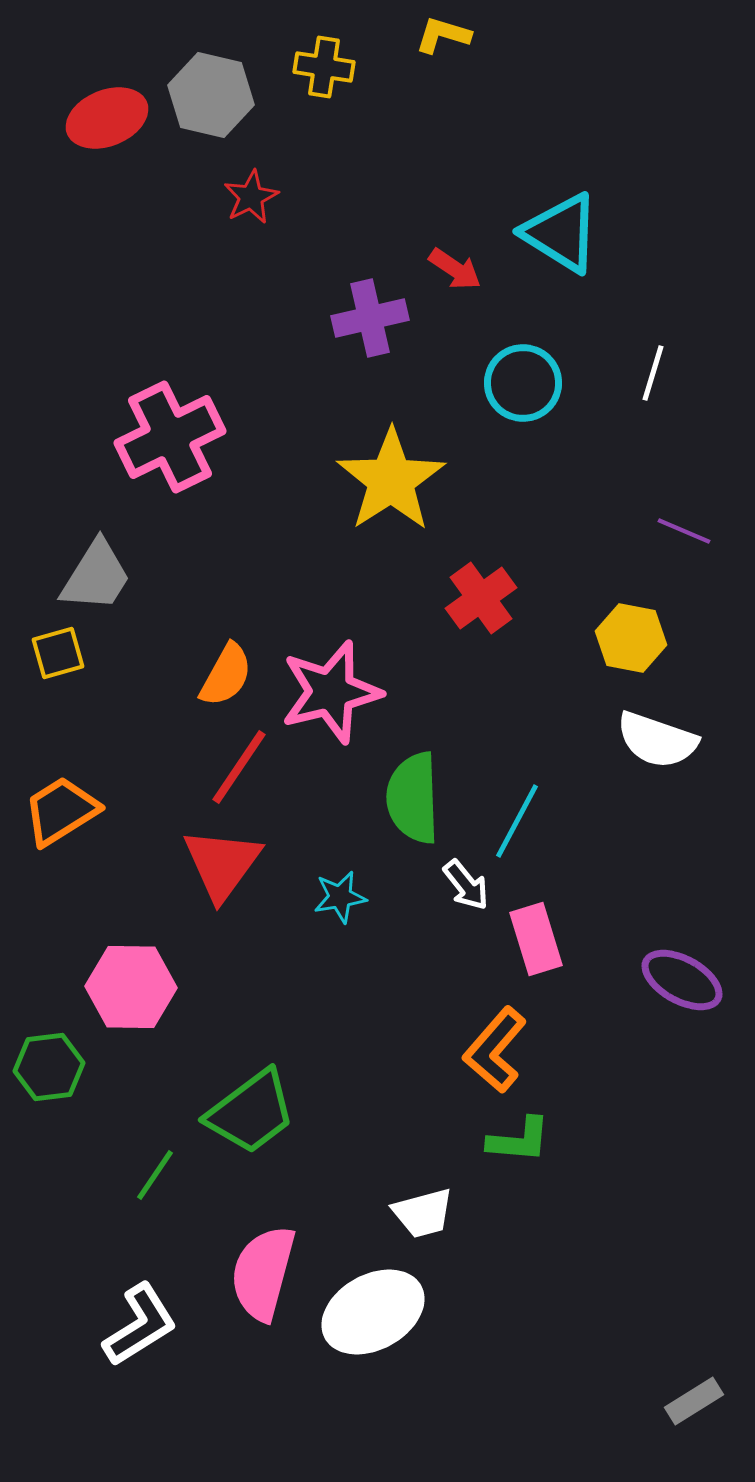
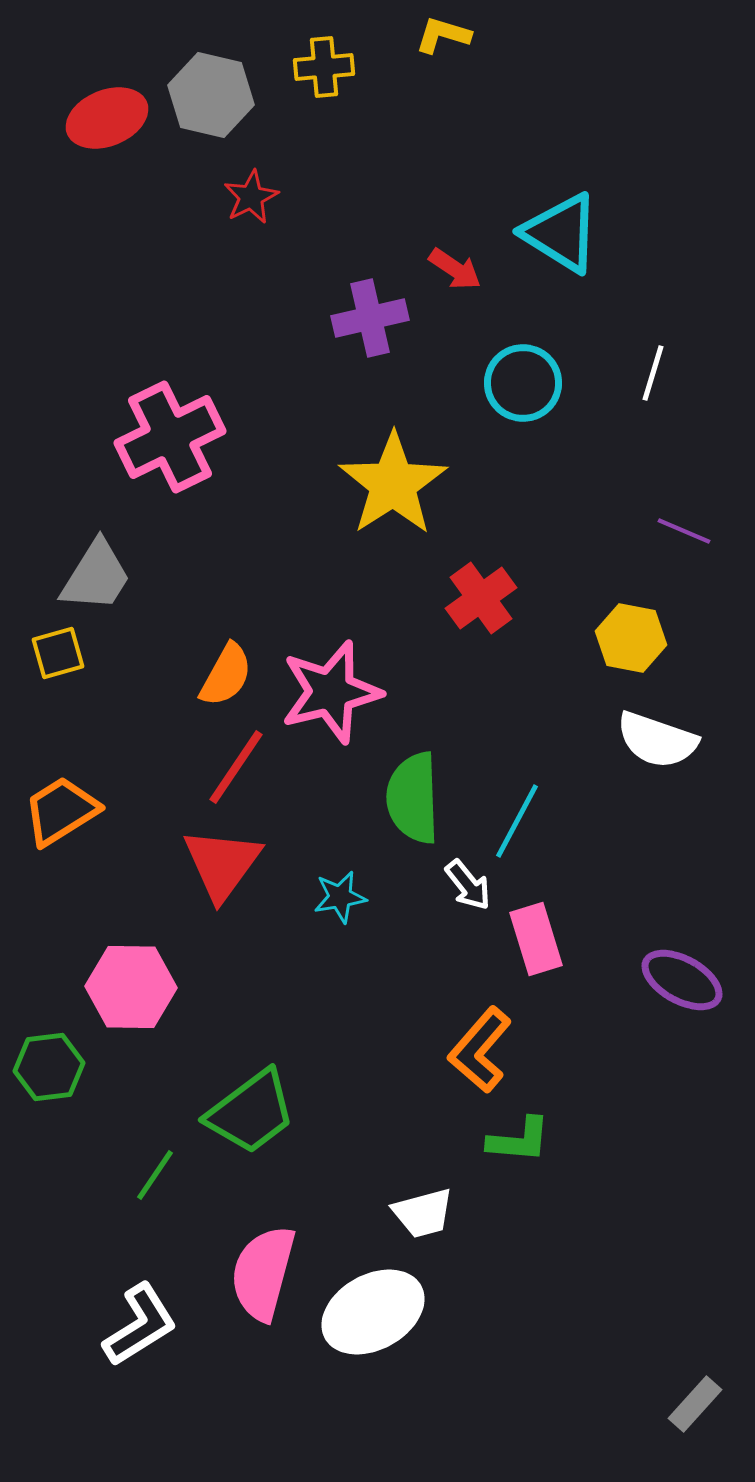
yellow cross: rotated 14 degrees counterclockwise
yellow star: moved 2 px right, 4 px down
red line: moved 3 px left
white arrow: moved 2 px right
orange L-shape: moved 15 px left
gray rectangle: moved 1 px right, 3 px down; rotated 16 degrees counterclockwise
